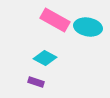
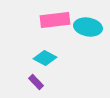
pink rectangle: rotated 36 degrees counterclockwise
purple rectangle: rotated 28 degrees clockwise
